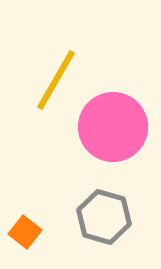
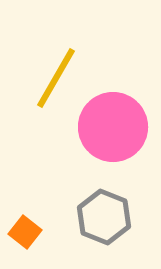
yellow line: moved 2 px up
gray hexagon: rotated 6 degrees clockwise
